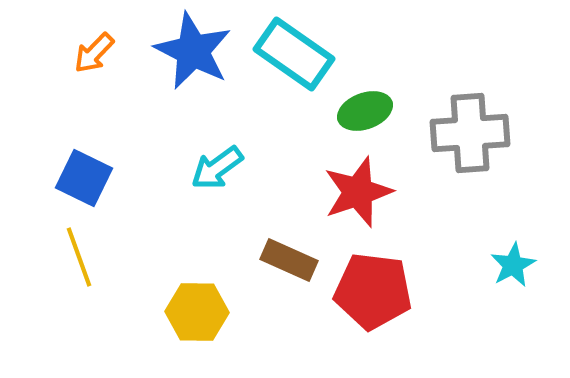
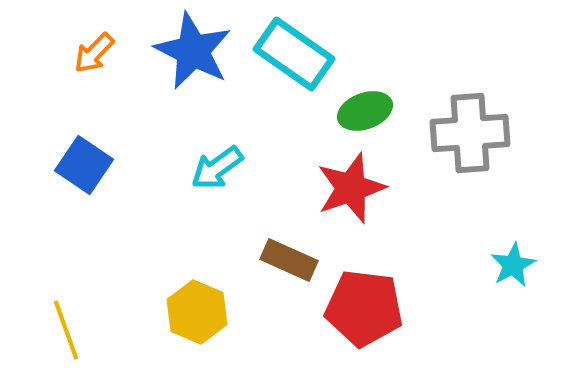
blue square: moved 13 px up; rotated 8 degrees clockwise
red star: moved 7 px left, 4 px up
yellow line: moved 13 px left, 73 px down
red pentagon: moved 9 px left, 17 px down
yellow hexagon: rotated 22 degrees clockwise
